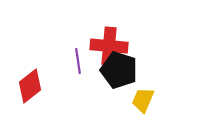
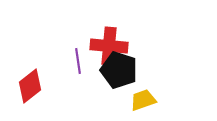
yellow trapezoid: rotated 48 degrees clockwise
